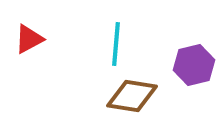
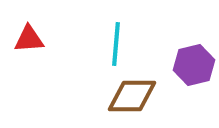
red triangle: rotated 24 degrees clockwise
brown diamond: rotated 9 degrees counterclockwise
